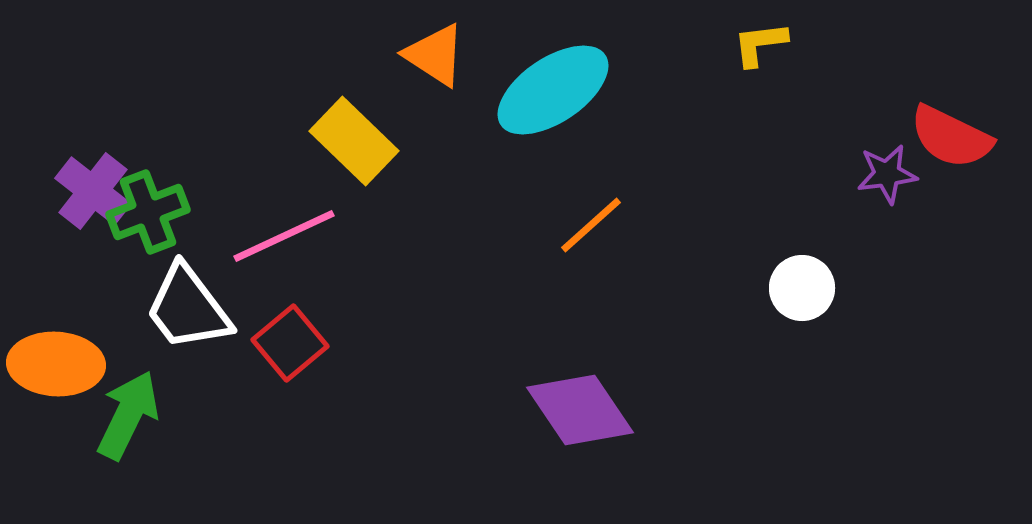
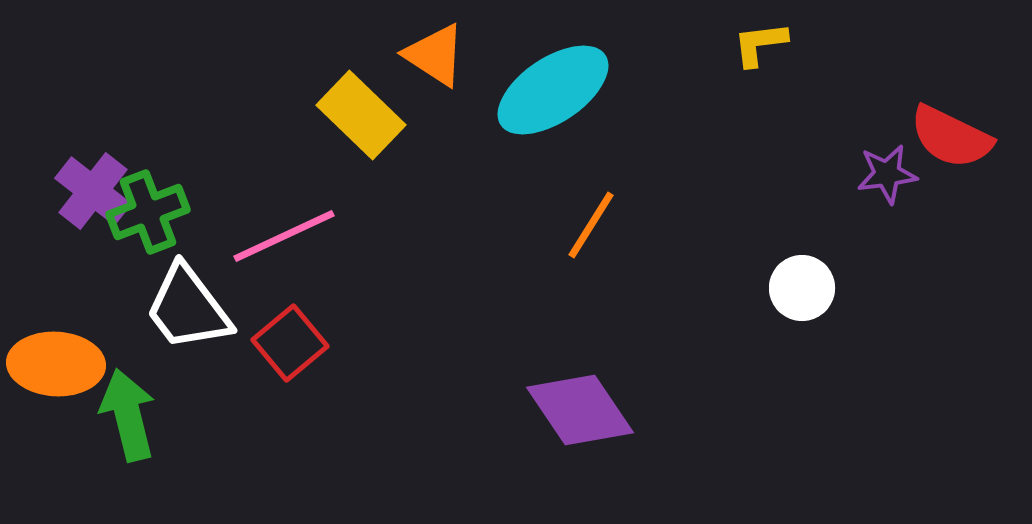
yellow rectangle: moved 7 px right, 26 px up
orange line: rotated 16 degrees counterclockwise
green arrow: rotated 40 degrees counterclockwise
